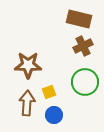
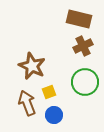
brown star: moved 4 px right, 1 px down; rotated 24 degrees clockwise
brown arrow: rotated 25 degrees counterclockwise
